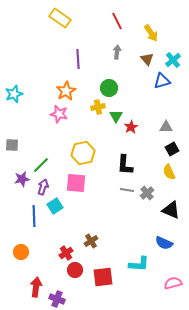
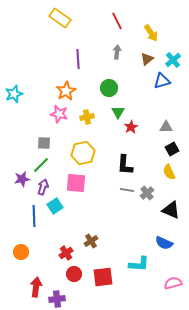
brown triangle: rotated 32 degrees clockwise
yellow cross: moved 11 px left, 10 px down
green triangle: moved 2 px right, 4 px up
gray square: moved 32 px right, 2 px up
red circle: moved 1 px left, 4 px down
purple cross: rotated 28 degrees counterclockwise
